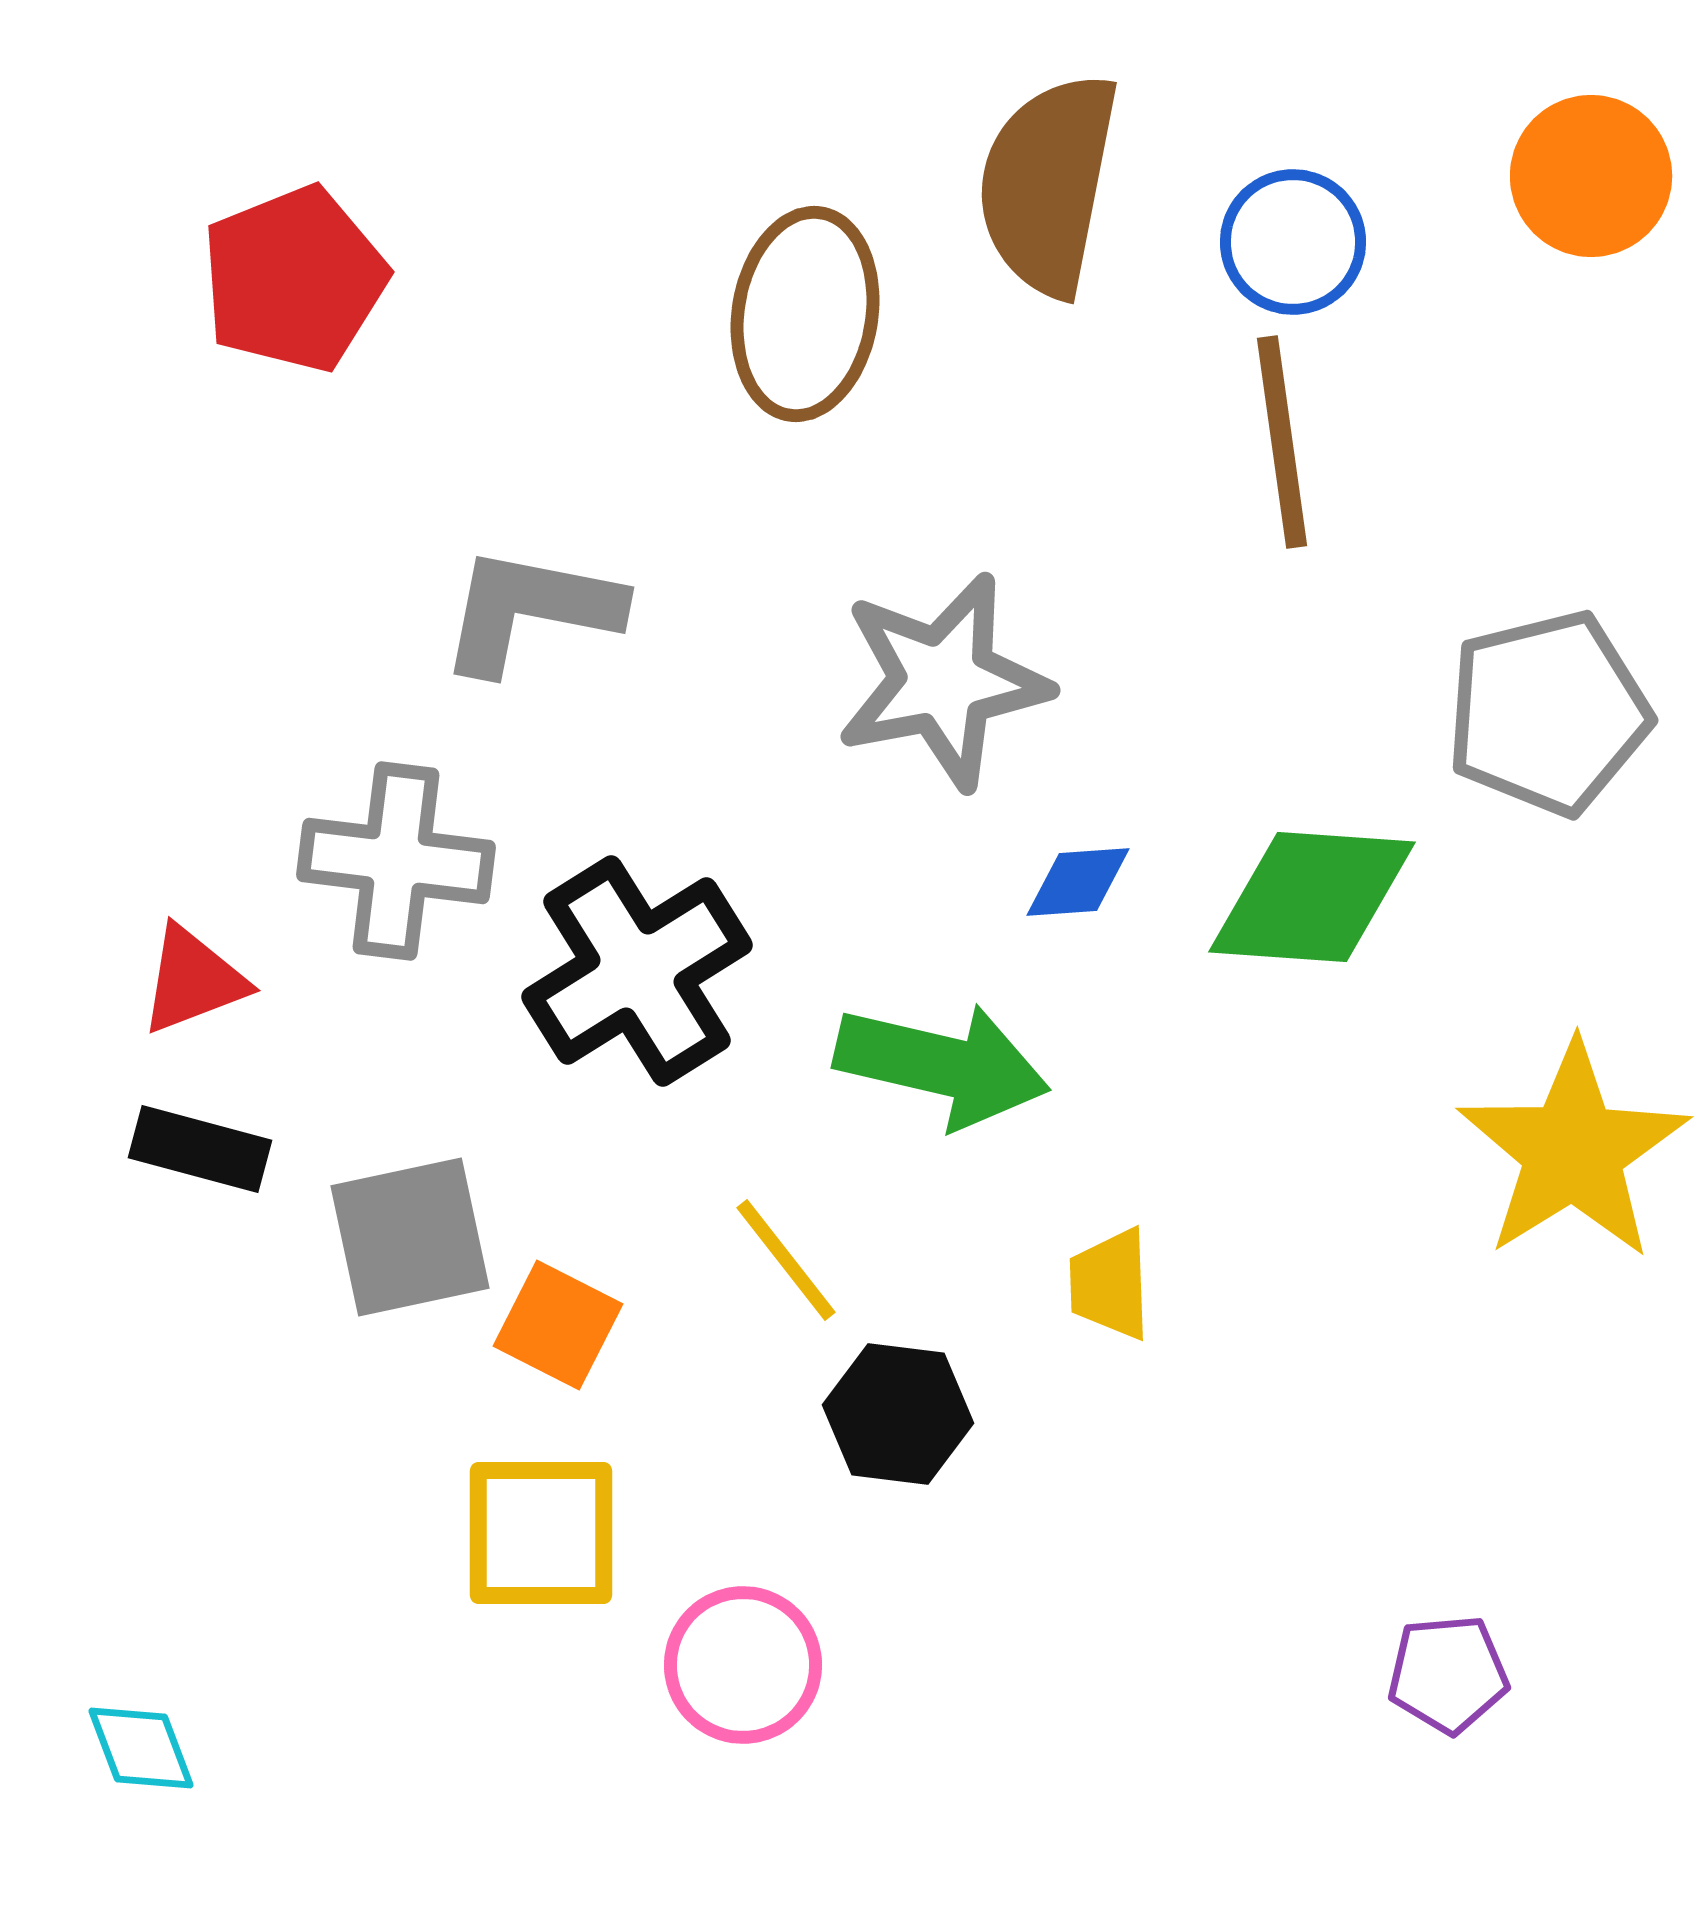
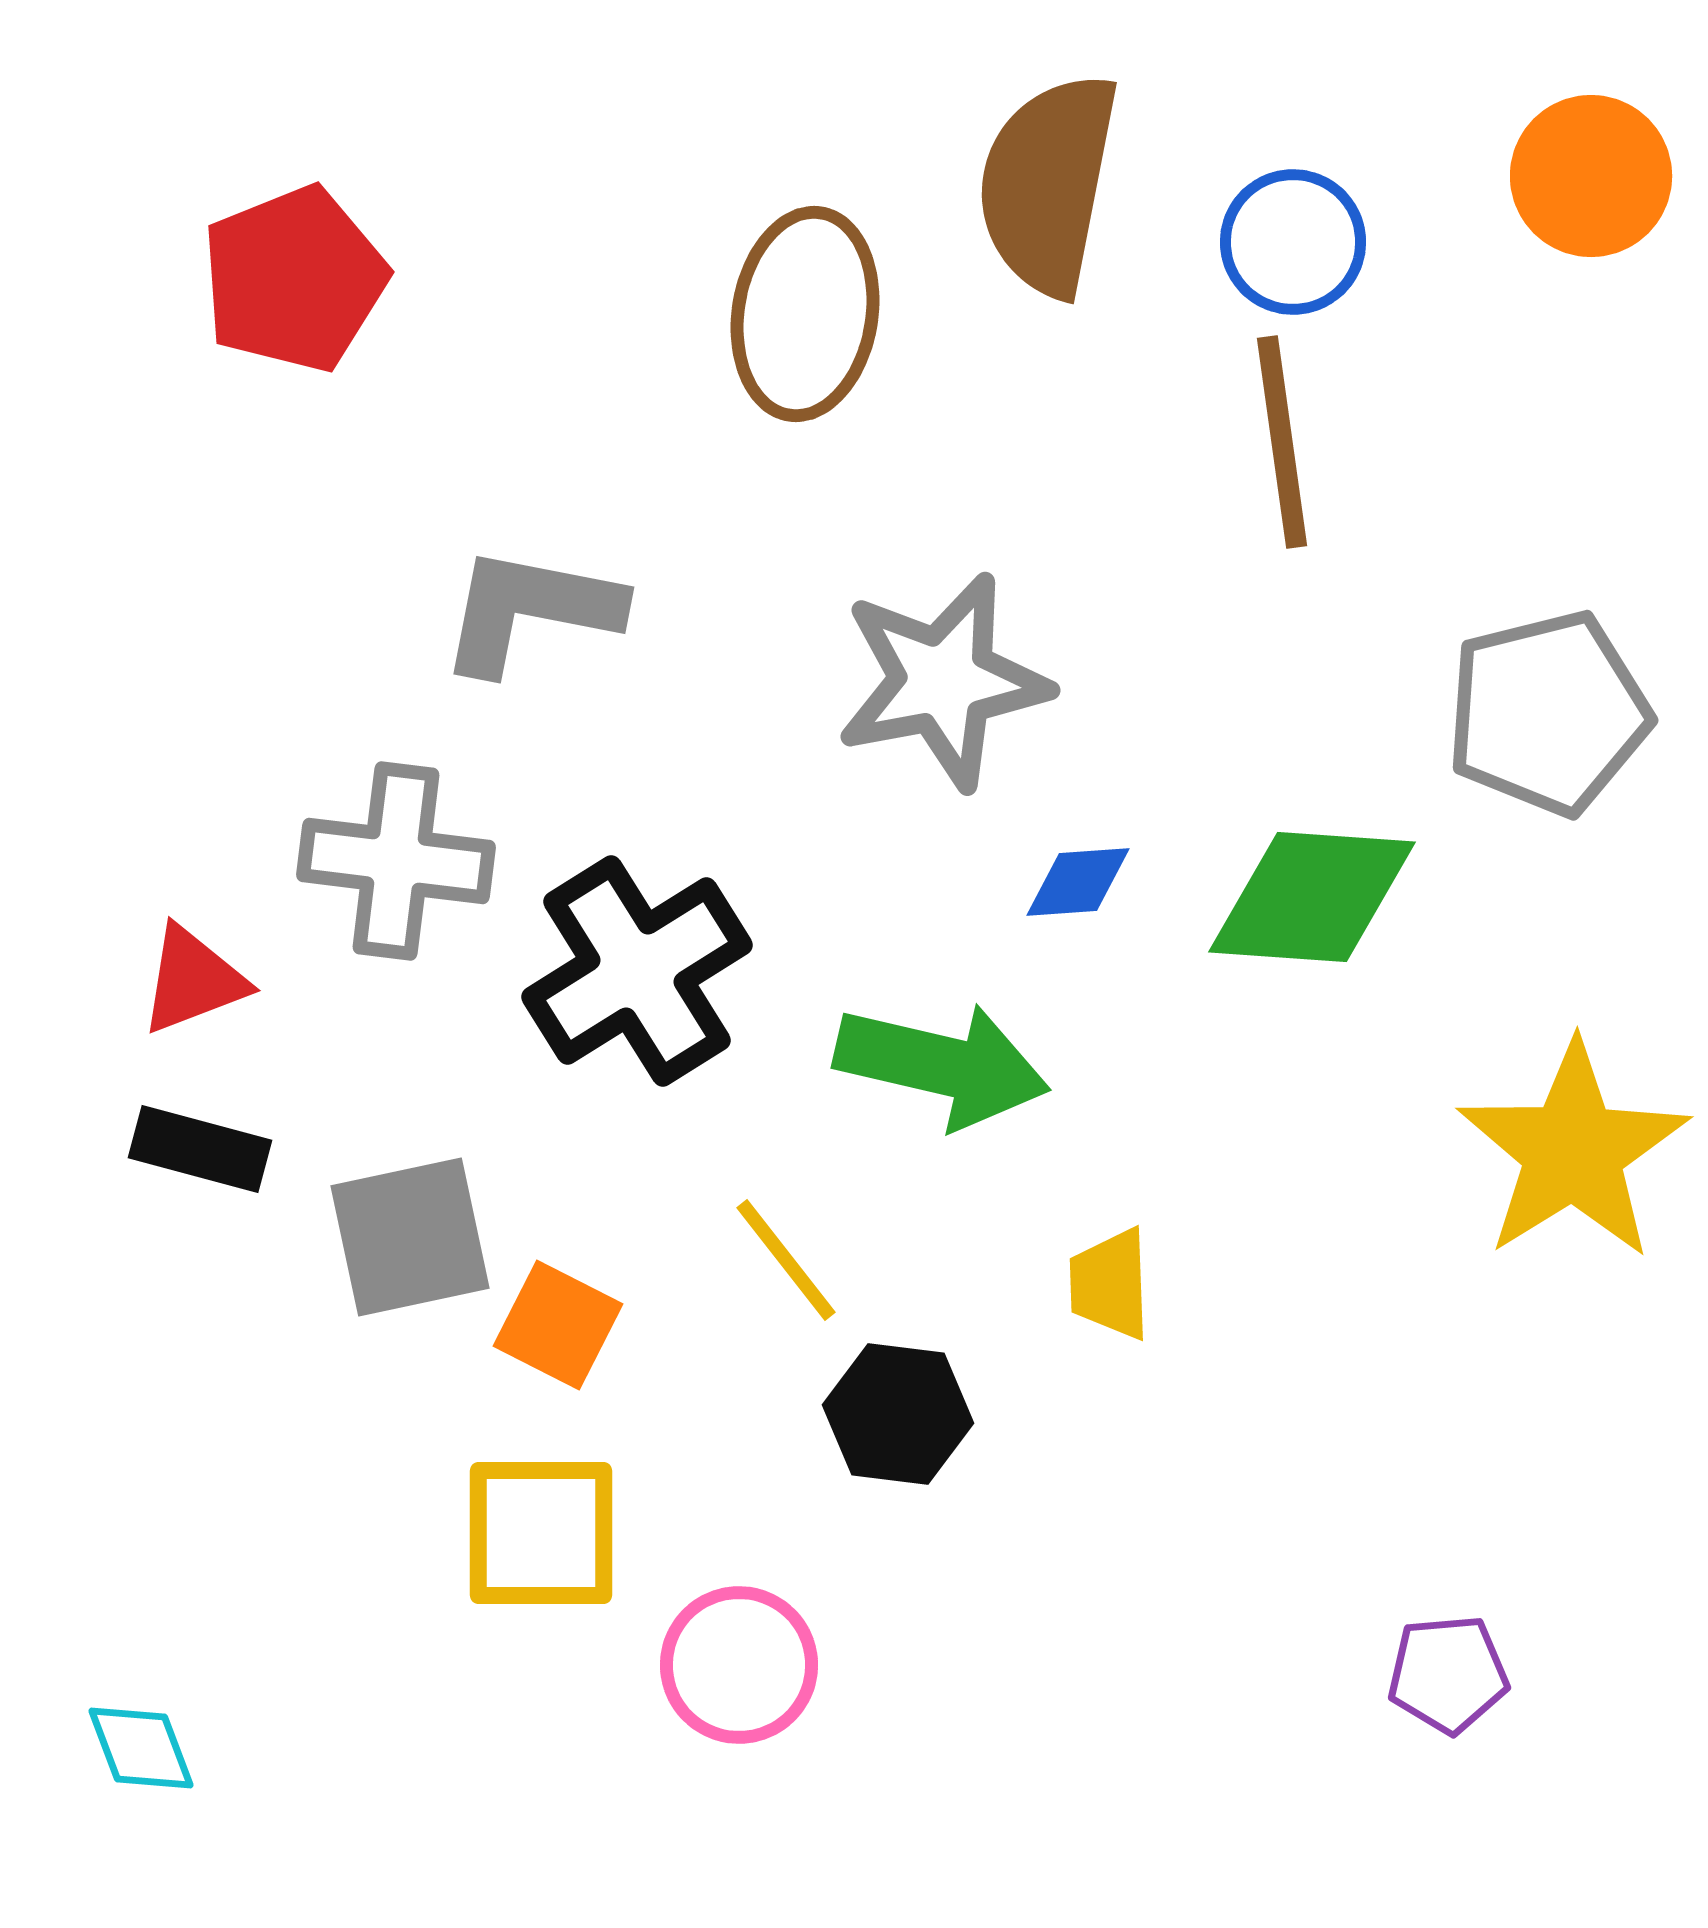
pink circle: moved 4 px left
